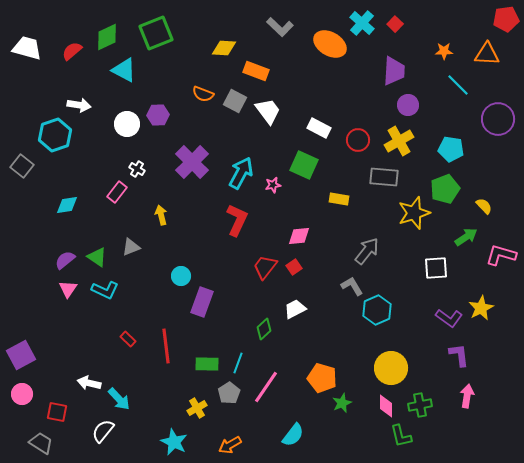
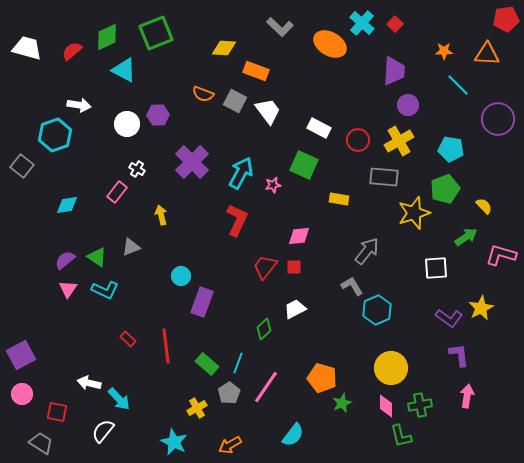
red square at (294, 267): rotated 35 degrees clockwise
green rectangle at (207, 364): rotated 40 degrees clockwise
